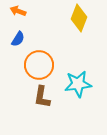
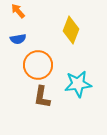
orange arrow: rotated 28 degrees clockwise
yellow diamond: moved 8 px left, 12 px down
blue semicircle: rotated 49 degrees clockwise
orange circle: moved 1 px left
